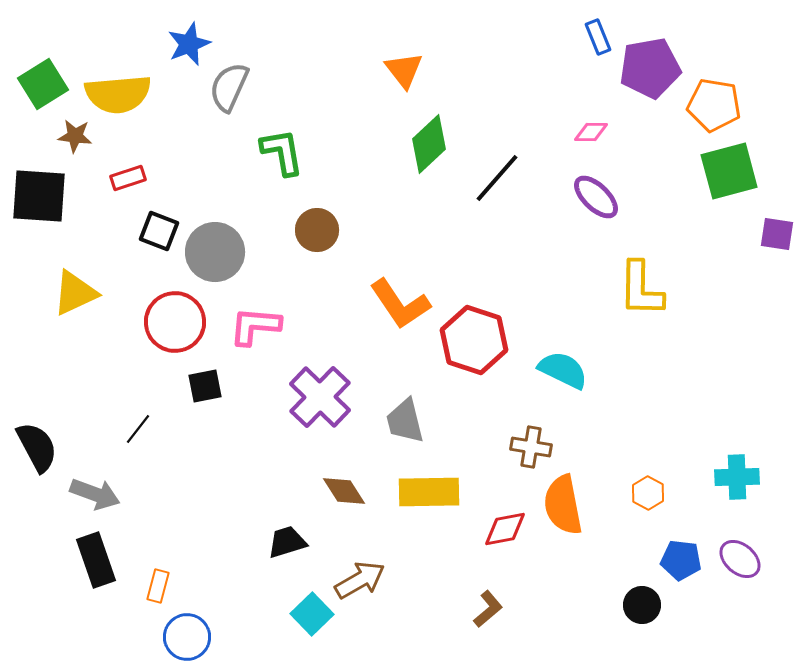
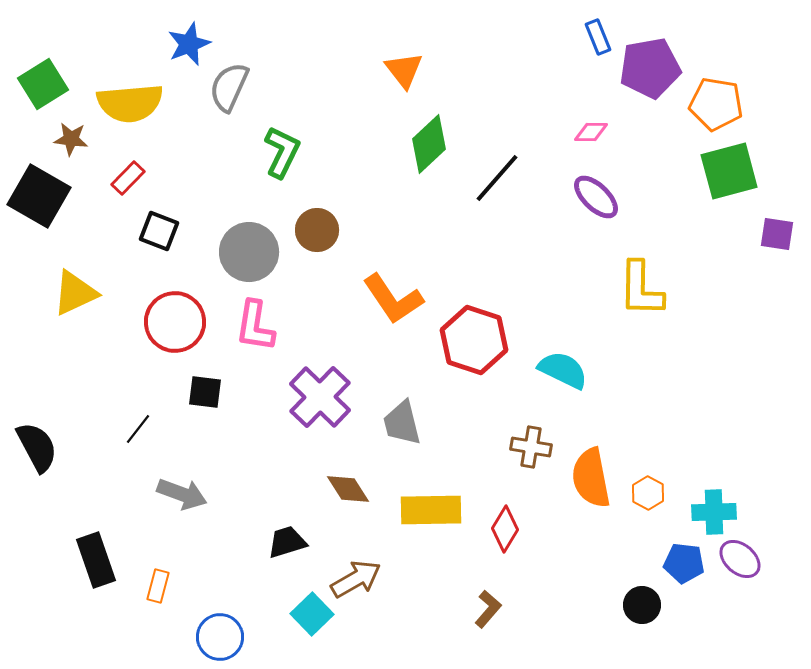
yellow semicircle at (118, 94): moved 12 px right, 9 px down
orange pentagon at (714, 105): moved 2 px right, 1 px up
brown star at (75, 136): moved 4 px left, 3 px down
green L-shape at (282, 152): rotated 36 degrees clockwise
red rectangle at (128, 178): rotated 28 degrees counterclockwise
black square at (39, 196): rotated 26 degrees clockwise
gray circle at (215, 252): moved 34 px right
orange L-shape at (400, 304): moved 7 px left, 5 px up
pink L-shape at (255, 326): rotated 86 degrees counterclockwise
black square at (205, 386): moved 6 px down; rotated 18 degrees clockwise
gray trapezoid at (405, 421): moved 3 px left, 2 px down
cyan cross at (737, 477): moved 23 px left, 35 px down
brown diamond at (344, 491): moved 4 px right, 2 px up
yellow rectangle at (429, 492): moved 2 px right, 18 px down
gray arrow at (95, 494): moved 87 px right
orange semicircle at (563, 505): moved 28 px right, 27 px up
red diamond at (505, 529): rotated 48 degrees counterclockwise
blue pentagon at (681, 560): moved 3 px right, 3 px down
brown arrow at (360, 580): moved 4 px left, 1 px up
brown L-shape at (488, 609): rotated 9 degrees counterclockwise
blue circle at (187, 637): moved 33 px right
